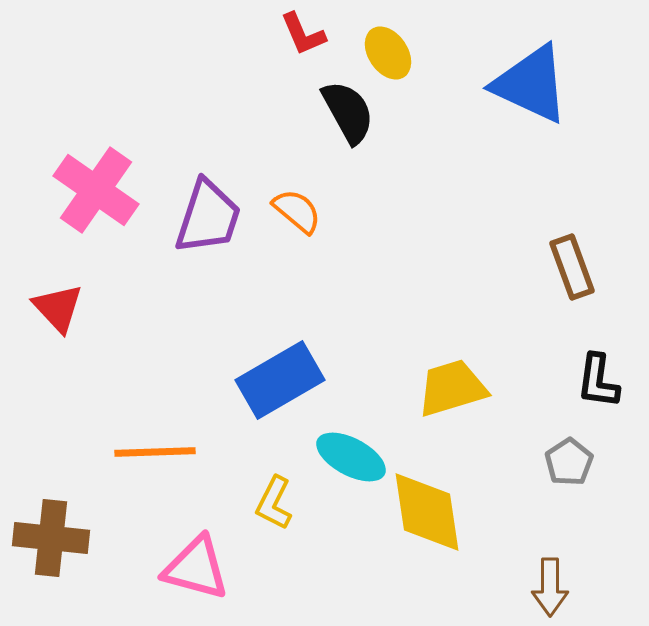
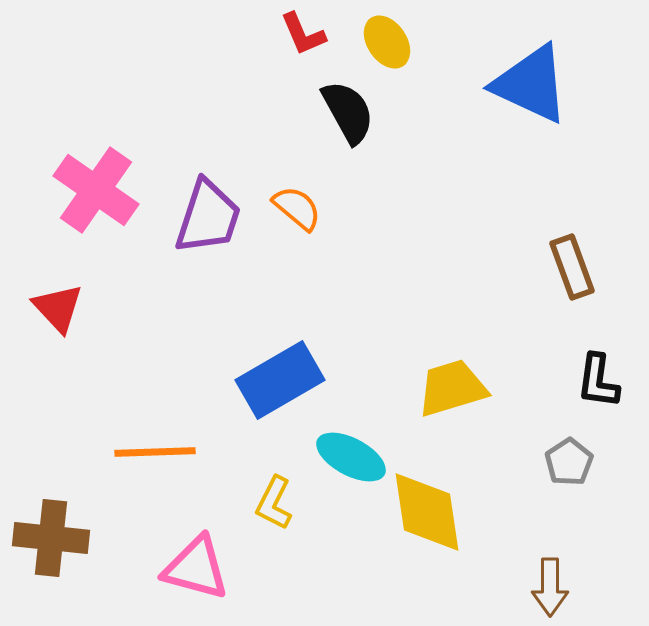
yellow ellipse: moved 1 px left, 11 px up
orange semicircle: moved 3 px up
